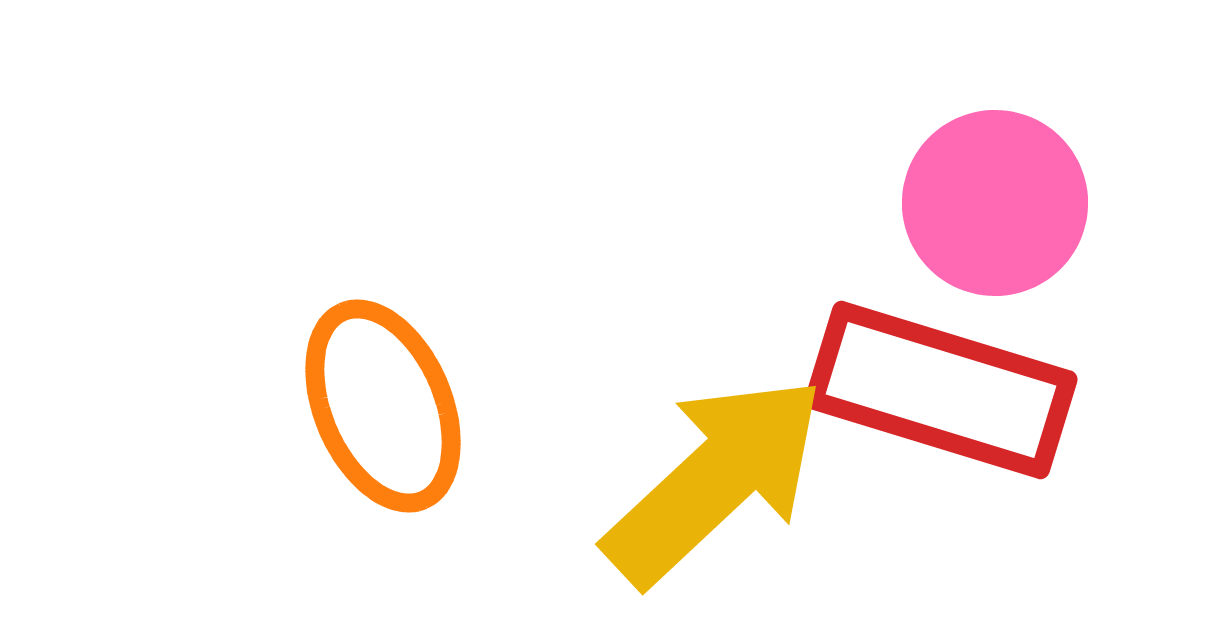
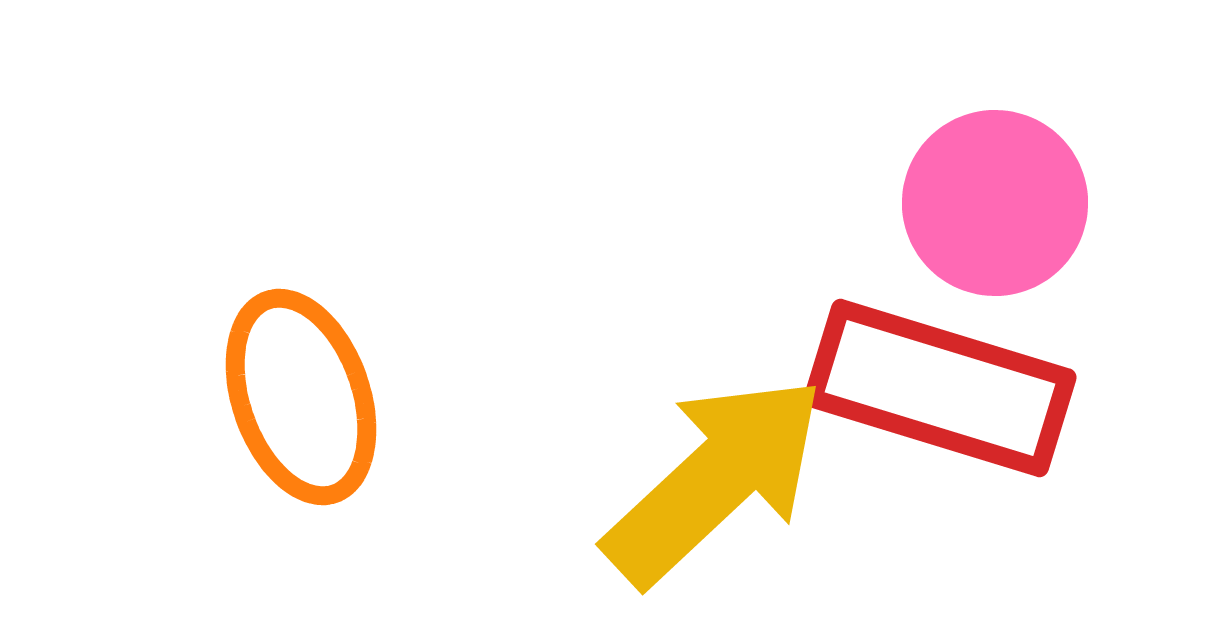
red rectangle: moved 1 px left, 2 px up
orange ellipse: moved 82 px left, 9 px up; rotated 4 degrees clockwise
